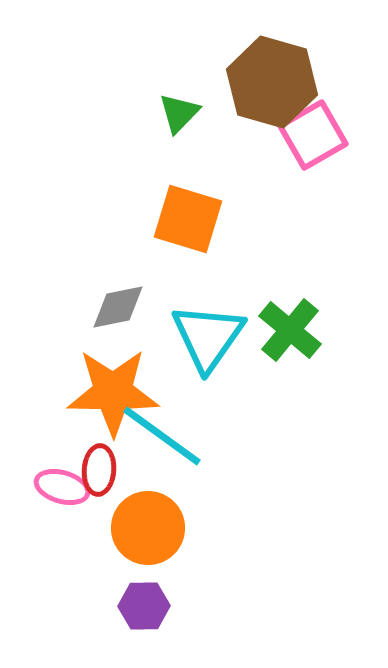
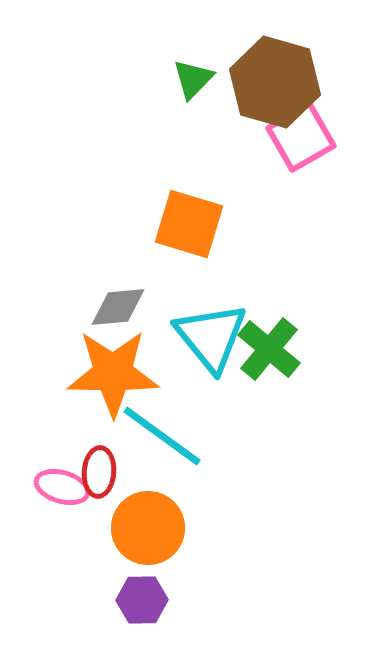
brown hexagon: moved 3 px right
green triangle: moved 14 px right, 34 px up
pink square: moved 12 px left, 2 px down
orange square: moved 1 px right, 5 px down
gray diamond: rotated 6 degrees clockwise
green cross: moved 21 px left, 19 px down
cyan triangle: moved 3 px right; rotated 14 degrees counterclockwise
orange star: moved 19 px up
red ellipse: moved 2 px down
purple hexagon: moved 2 px left, 6 px up
